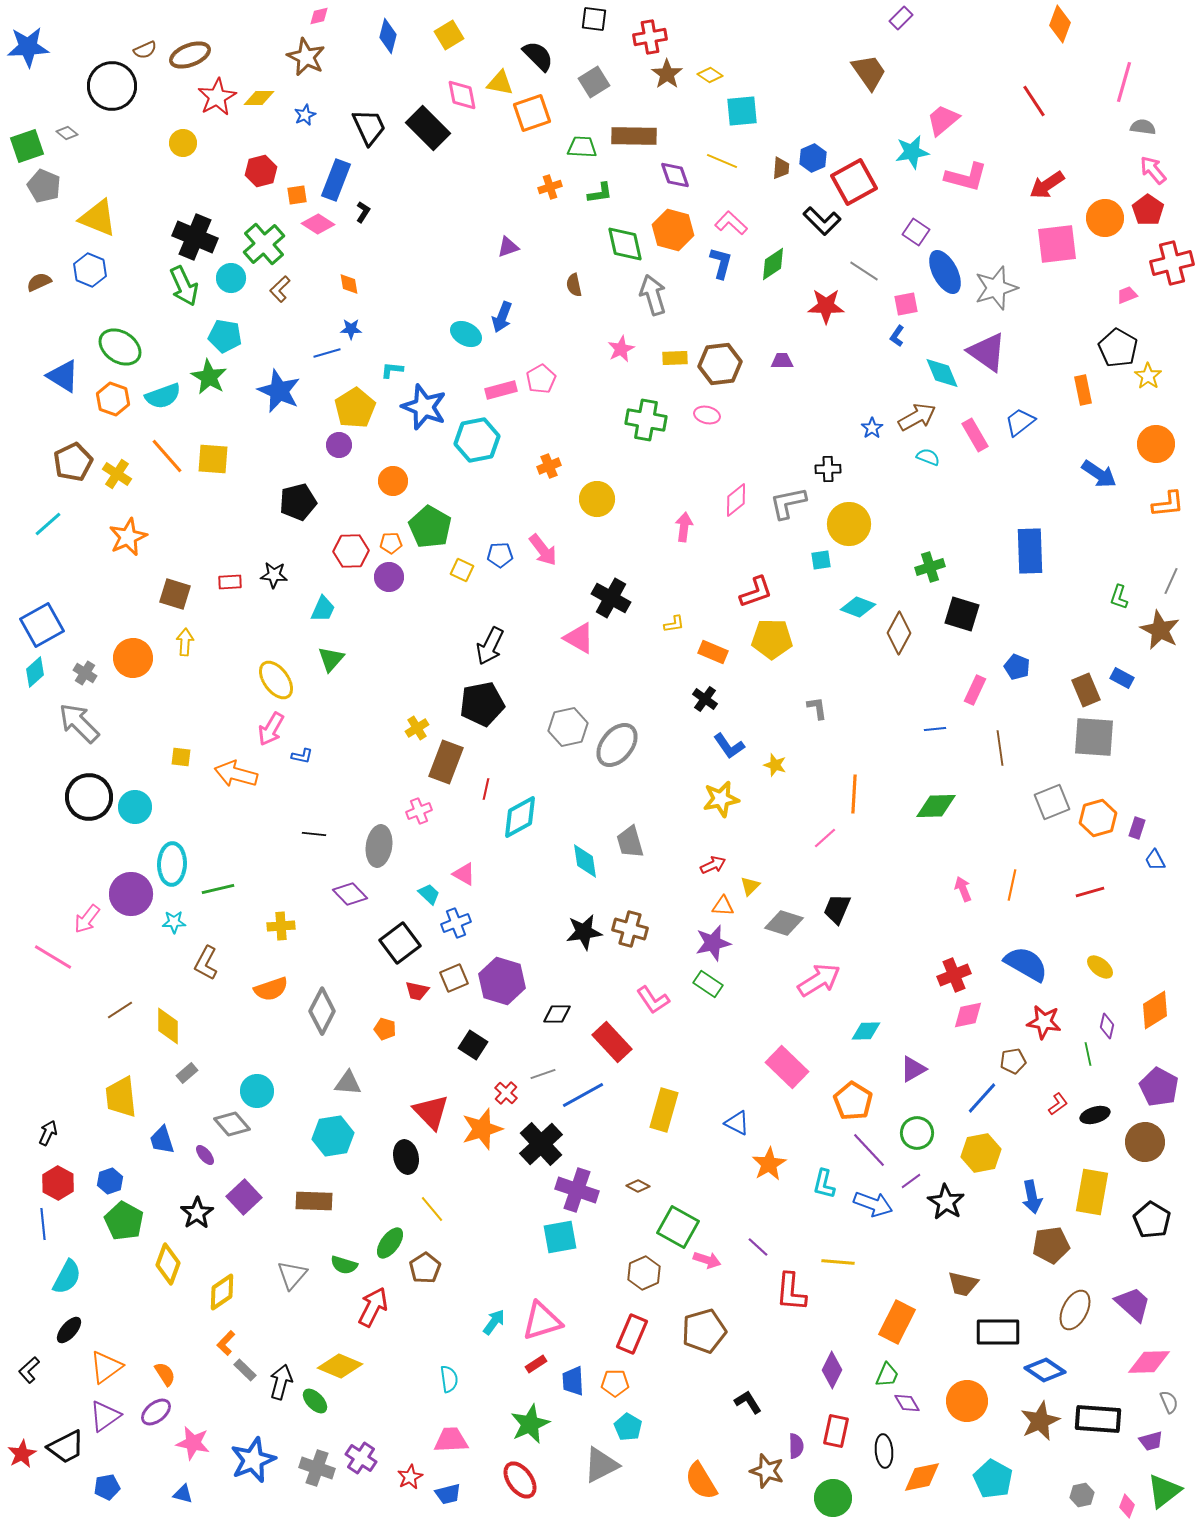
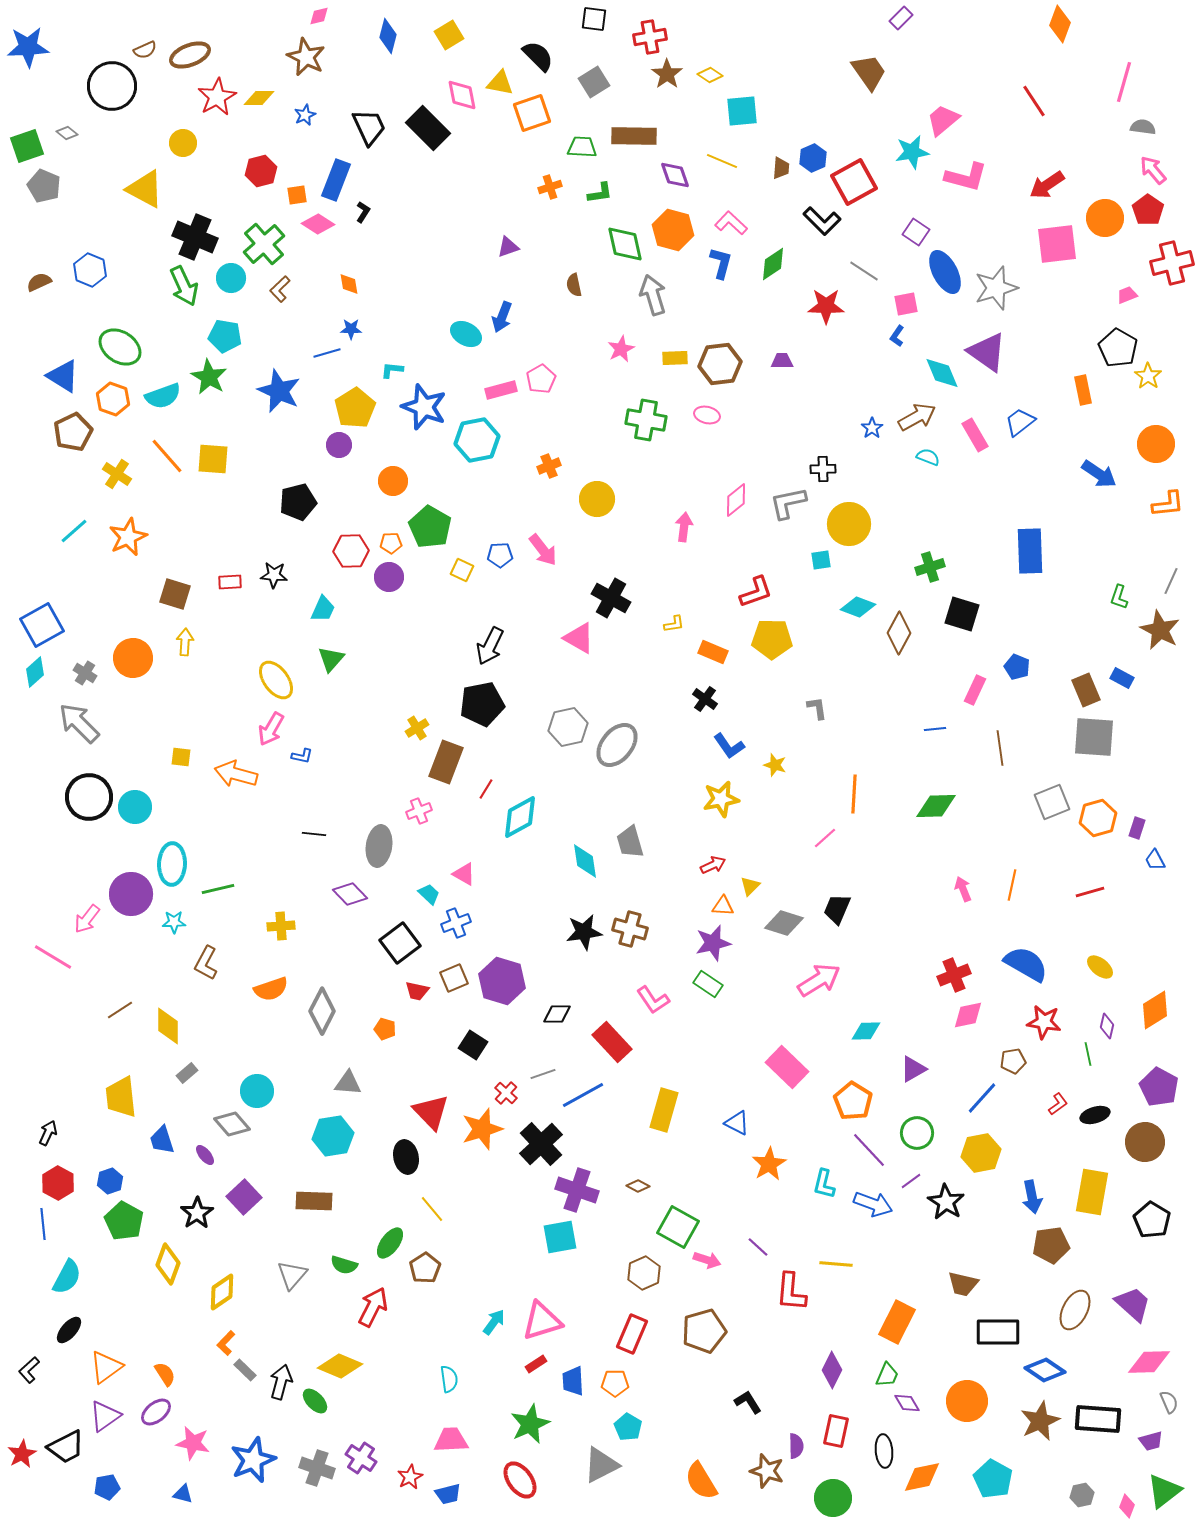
yellow triangle at (98, 218): moved 47 px right, 29 px up; rotated 6 degrees clockwise
brown pentagon at (73, 462): moved 30 px up
black cross at (828, 469): moved 5 px left
cyan line at (48, 524): moved 26 px right, 7 px down
red line at (486, 789): rotated 20 degrees clockwise
yellow line at (838, 1262): moved 2 px left, 2 px down
